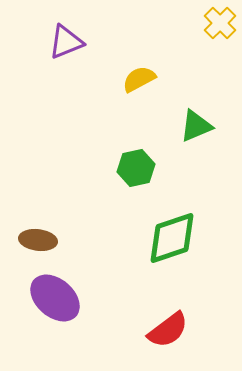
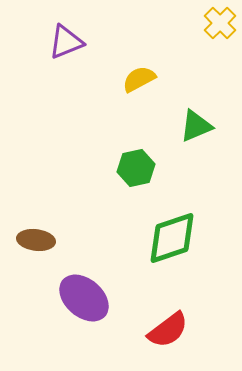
brown ellipse: moved 2 px left
purple ellipse: moved 29 px right
